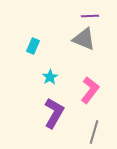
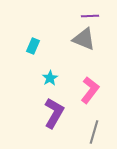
cyan star: moved 1 px down
